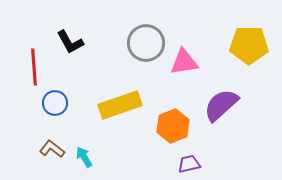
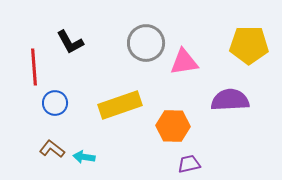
purple semicircle: moved 9 px right, 5 px up; rotated 39 degrees clockwise
orange hexagon: rotated 24 degrees clockwise
cyan arrow: rotated 50 degrees counterclockwise
